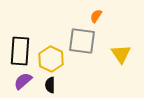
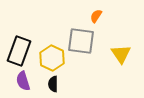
gray square: moved 1 px left
black rectangle: moved 1 px left; rotated 16 degrees clockwise
yellow hexagon: moved 1 px right, 1 px up
purple semicircle: rotated 66 degrees counterclockwise
black semicircle: moved 3 px right, 1 px up
